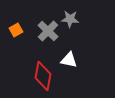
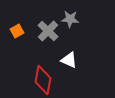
orange square: moved 1 px right, 1 px down
white triangle: rotated 12 degrees clockwise
red diamond: moved 4 px down
